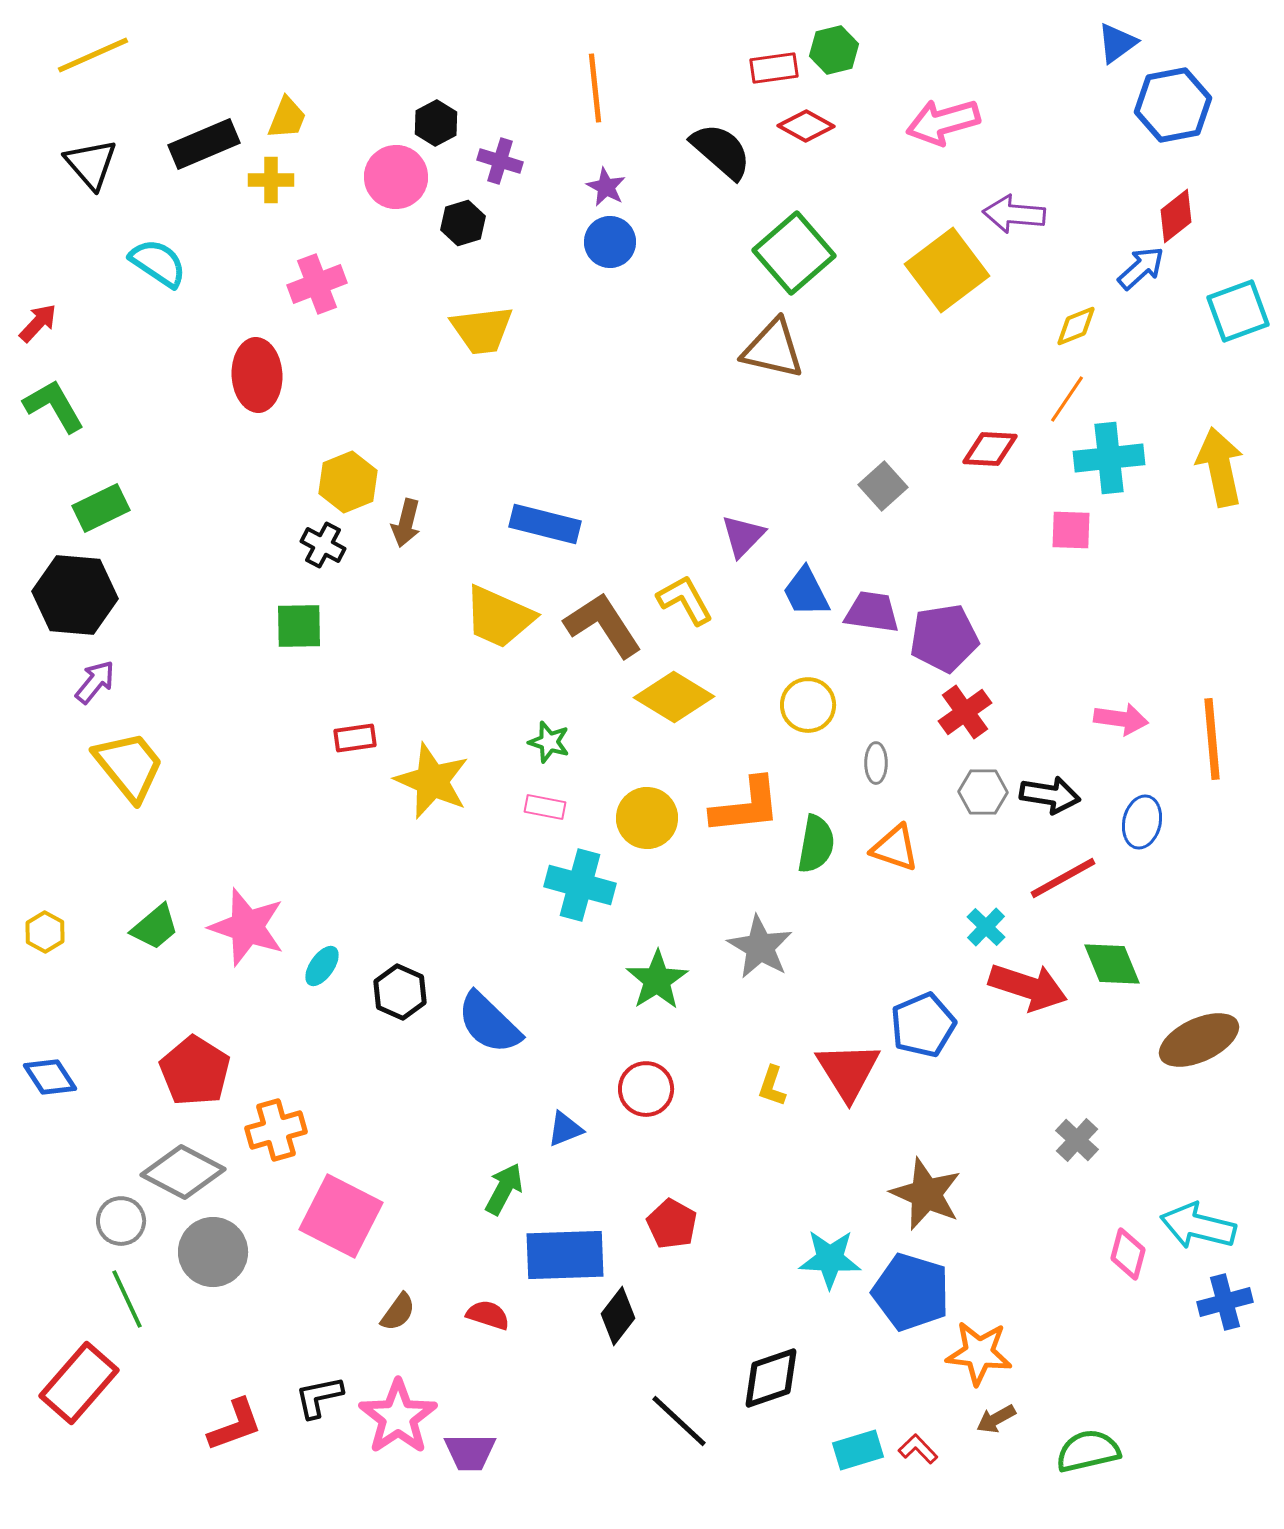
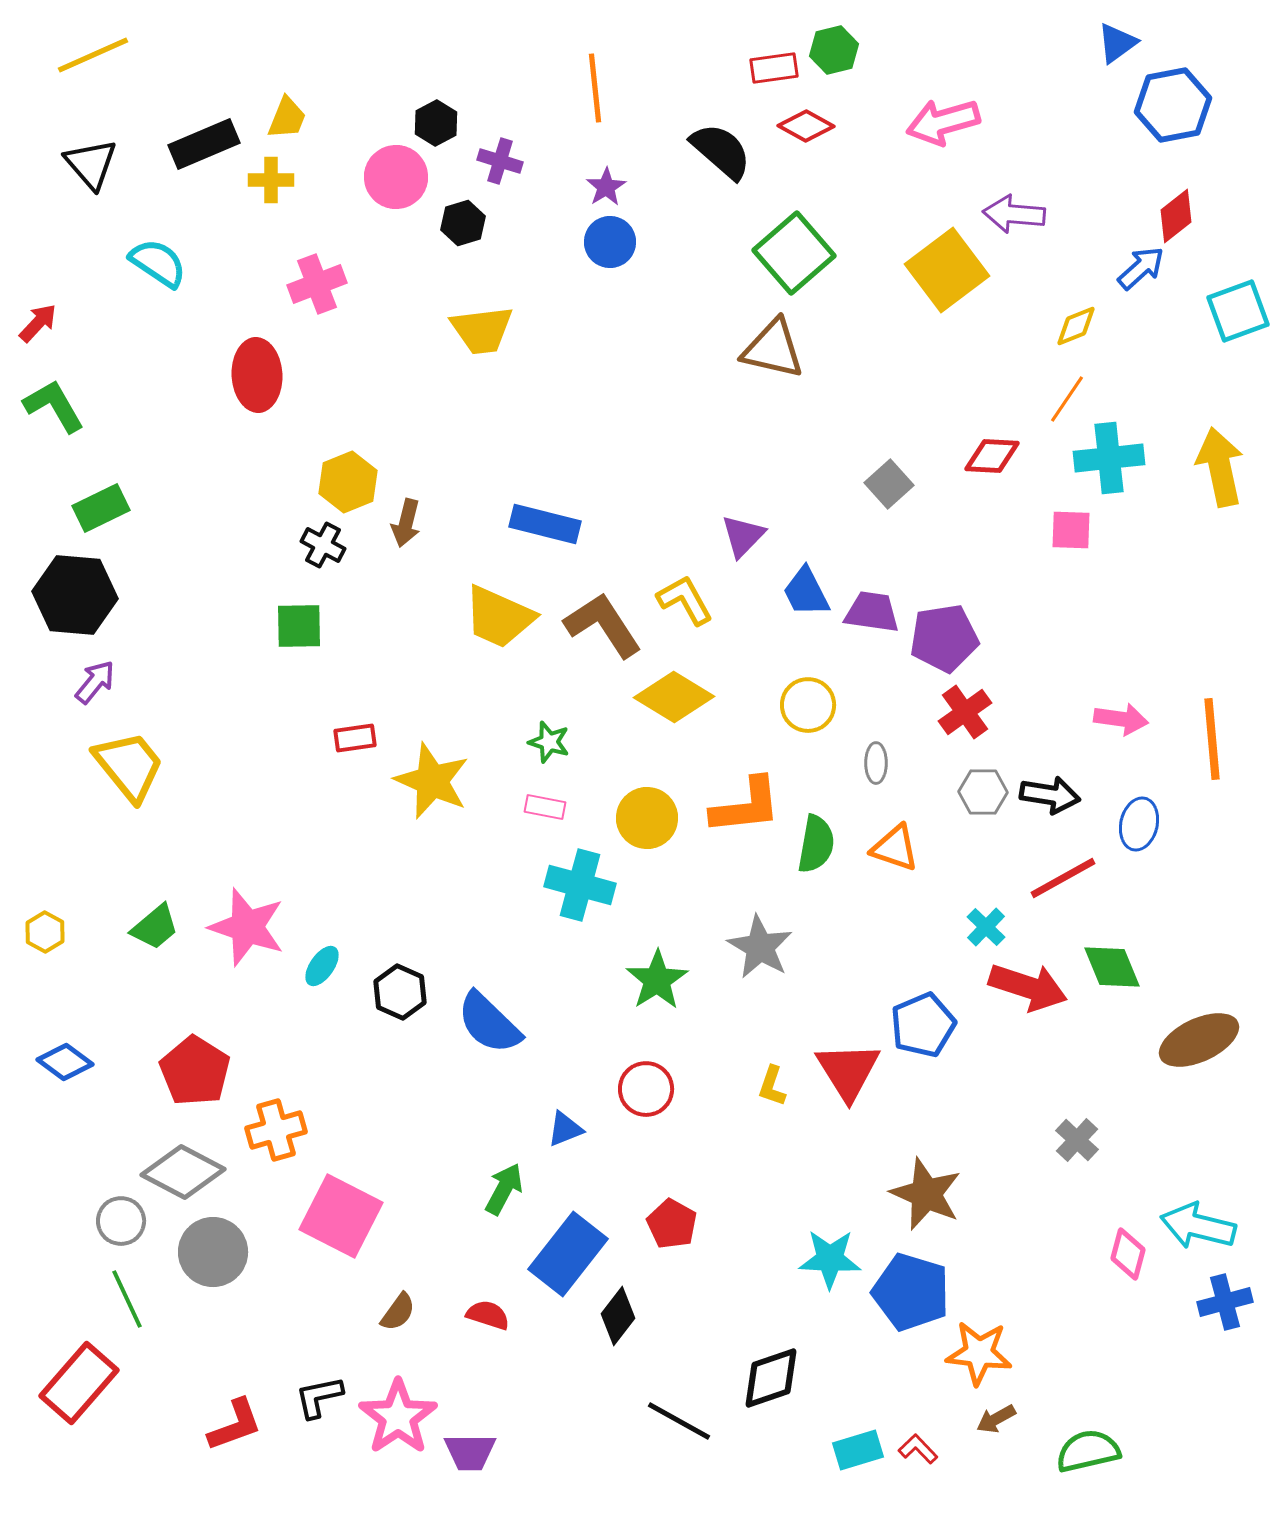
purple star at (606, 187): rotated 12 degrees clockwise
red diamond at (990, 449): moved 2 px right, 7 px down
gray square at (883, 486): moved 6 px right, 2 px up
blue ellipse at (1142, 822): moved 3 px left, 2 px down
green diamond at (1112, 964): moved 3 px down
blue diamond at (50, 1077): moved 15 px right, 15 px up; rotated 20 degrees counterclockwise
blue rectangle at (565, 1255): moved 3 px right, 1 px up; rotated 50 degrees counterclockwise
black line at (679, 1421): rotated 14 degrees counterclockwise
